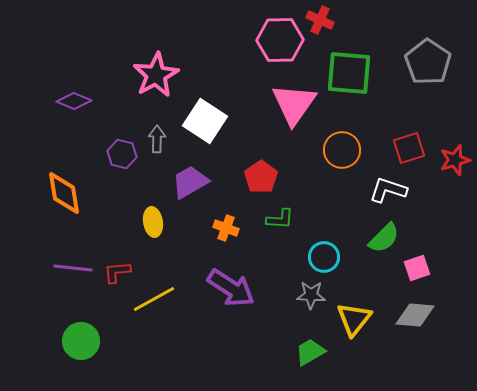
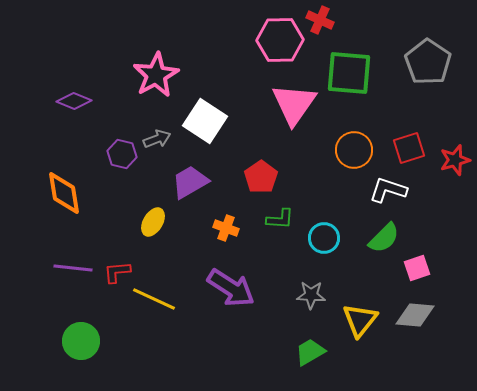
gray arrow: rotated 68 degrees clockwise
orange circle: moved 12 px right
yellow ellipse: rotated 40 degrees clockwise
cyan circle: moved 19 px up
yellow line: rotated 54 degrees clockwise
yellow triangle: moved 6 px right, 1 px down
